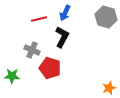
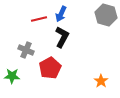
blue arrow: moved 4 px left, 1 px down
gray hexagon: moved 2 px up
gray cross: moved 6 px left
red pentagon: rotated 25 degrees clockwise
orange star: moved 8 px left, 7 px up; rotated 16 degrees counterclockwise
